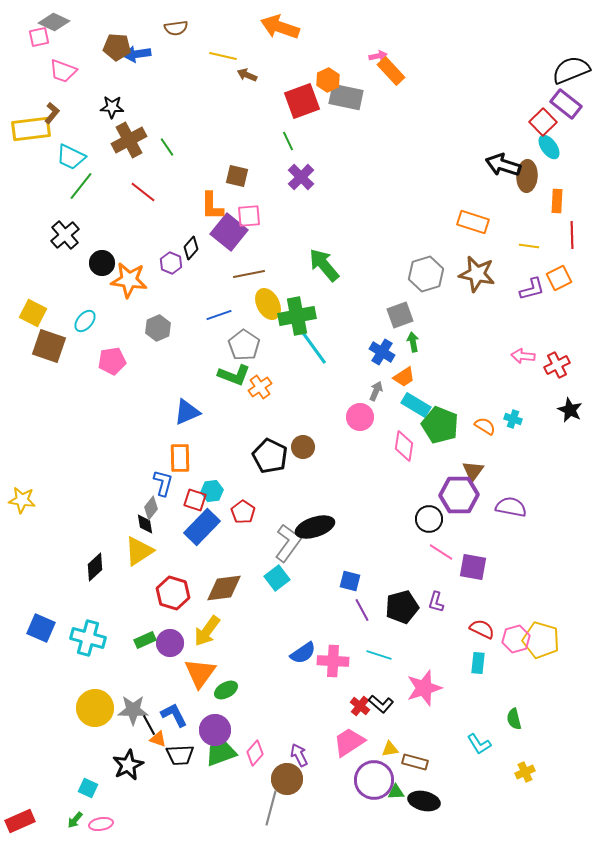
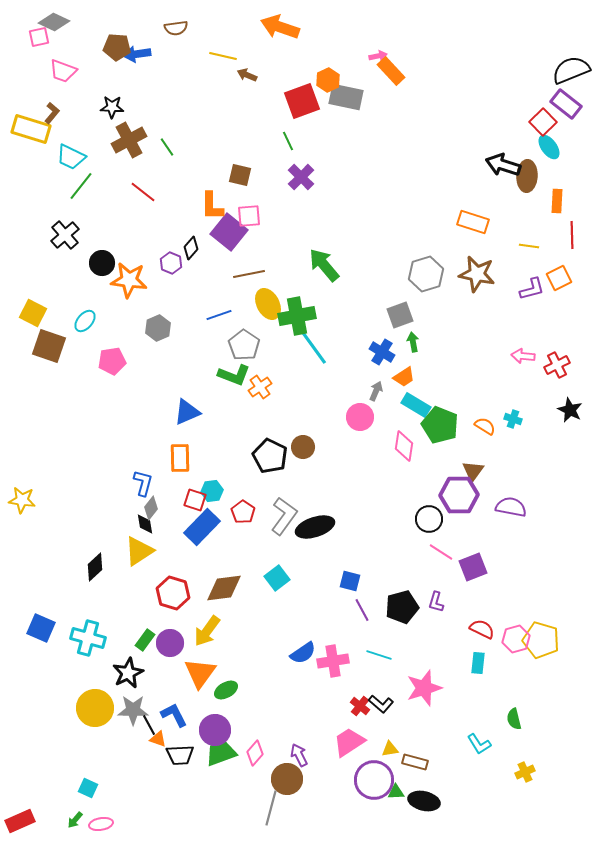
yellow rectangle at (31, 129): rotated 24 degrees clockwise
brown square at (237, 176): moved 3 px right, 1 px up
blue L-shape at (163, 483): moved 20 px left
gray L-shape at (288, 543): moved 4 px left, 27 px up
purple square at (473, 567): rotated 32 degrees counterclockwise
green rectangle at (145, 640): rotated 30 degrees counterclockwise
pink cross at (333, 661): rotated 12 degrees counterclockwise
black star at (128, 765): moved 92 px up
